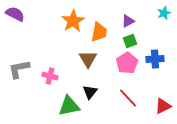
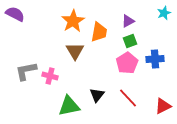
brown triangle: moved 13 px left, 8 px up
gray L-shape: moved 7 px right, 2 px down
black triangle: moved 7 px right, 3 px down
